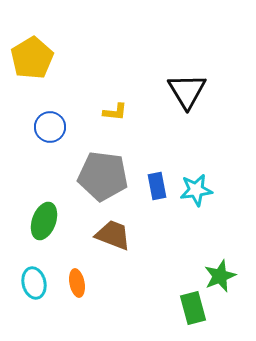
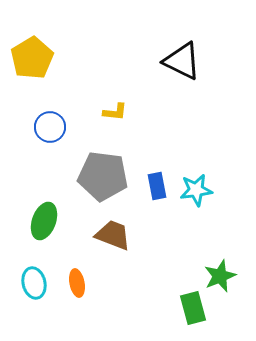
black triangle: moved 5 px left, 30 px up; rotated 33 degrees counterclockwise
